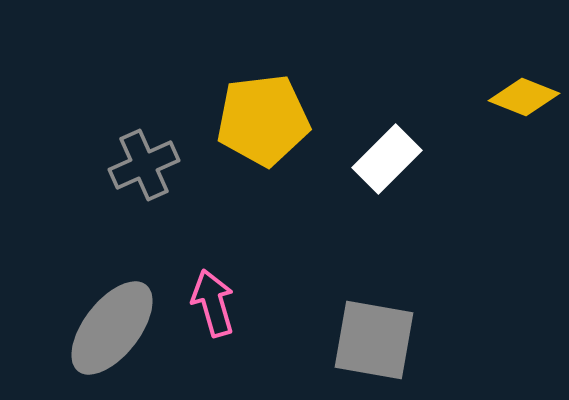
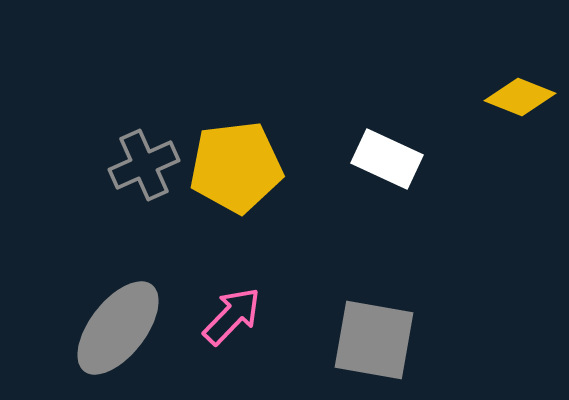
yellow diamond: moved 4 px left
yellow pentagon: moved 27 px left, 47 px down
white rectangle: rotated 70 degrees clockwise
pink arrow: moved 19 px right, 13 px down; rotated 60 degrees clockwise
gray ellipse: moved 6 px right
